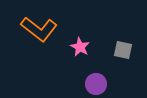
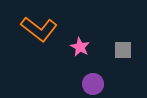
gray square: rotated 12 degrees counterclockwise
purple circle: moved 3 px left
